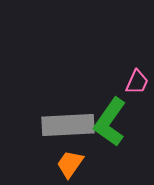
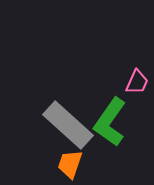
gray rectangle: rotated 45 degrees clockwise
orange trapezoid: rotated 16 degrees counterclockwise
